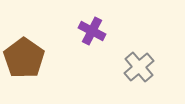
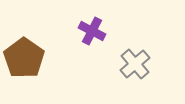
gray cross: moved 4 px left, 3 px up
